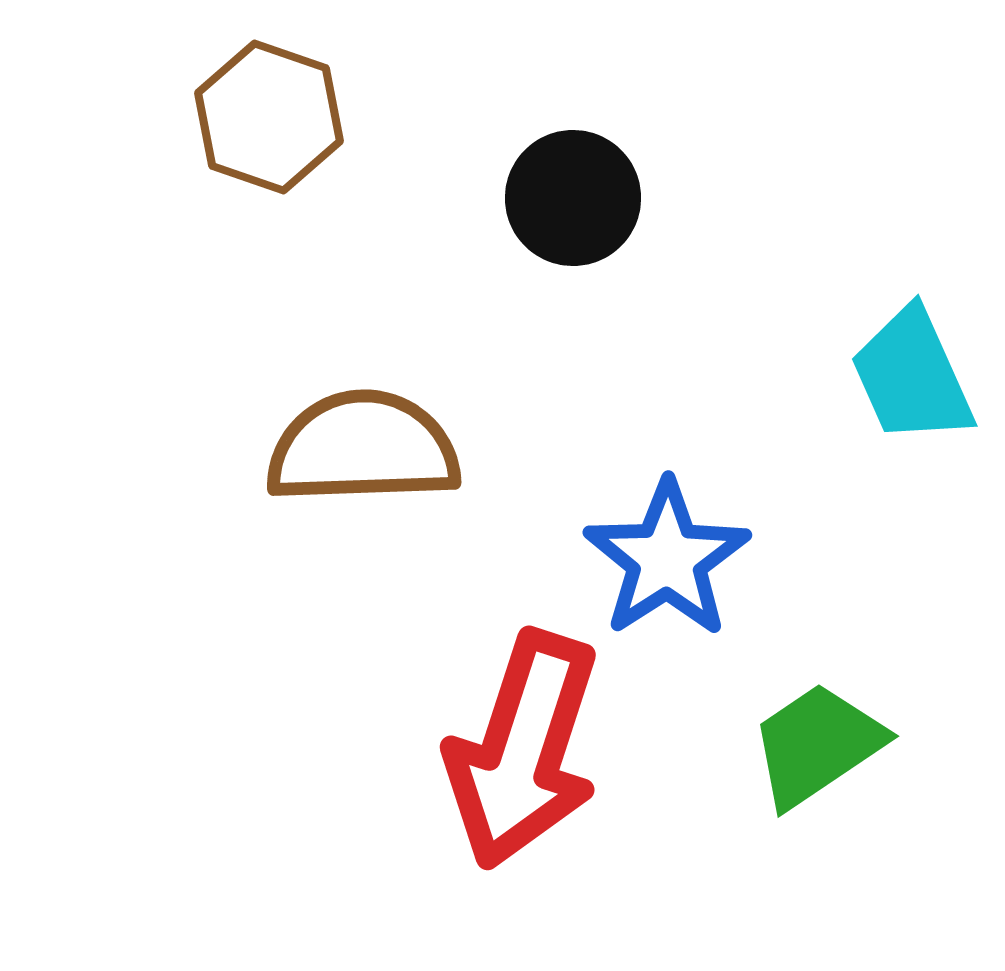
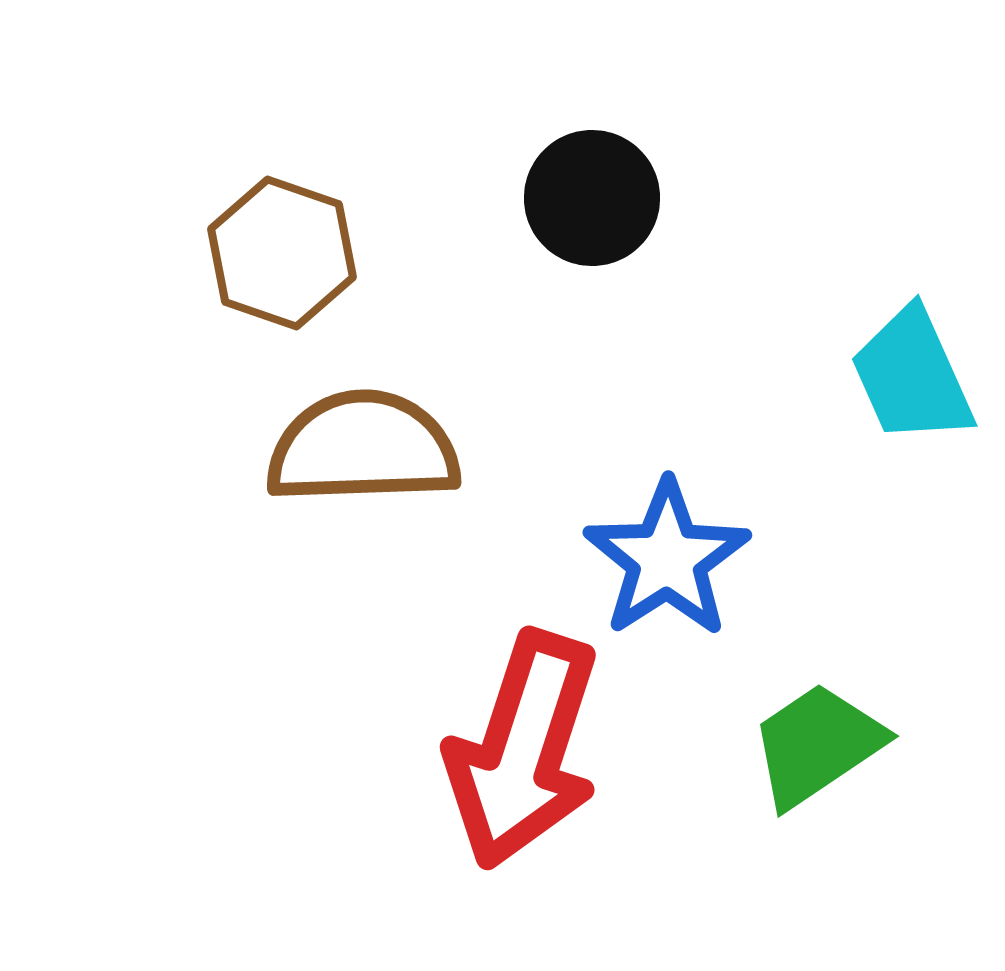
brown hexagon: moved 13 px right, 136 px down
black circle: moved 19 px right
